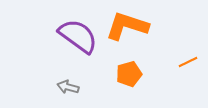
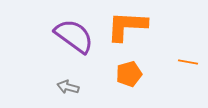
orange L-shape: rotated 15 degrees counterclockwise
purple semicircle: moved 4 px left
orange line: rotated 36 degrees clockwise
